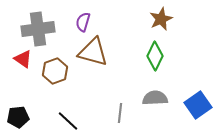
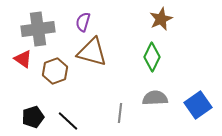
brown triangle: moved 1 px left
green diamond: moved 3 px left, 1 px down
black pentagon: moved 15 px right; rotated 10 degrees counterclockwise
